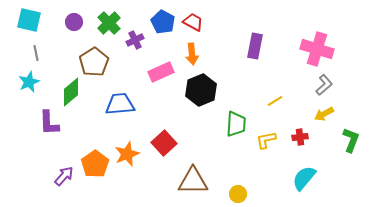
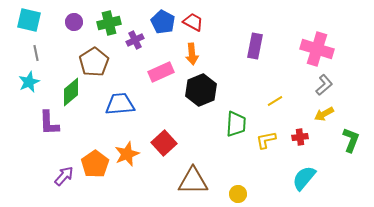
green cross: rotated 30 degrees clockwise
